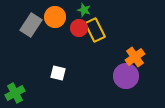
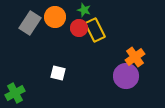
gray rectangle: moved 1 px left, 2 px up
